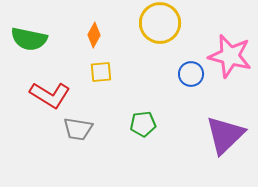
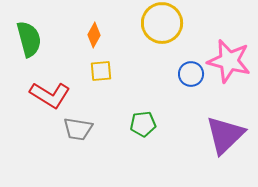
yellow circle: moved 2 px right
green semicircle: rotated 117 degrees counterclockwise
pink star: moved 1 px left, 5 px down
yellow square: moved 1 px up
